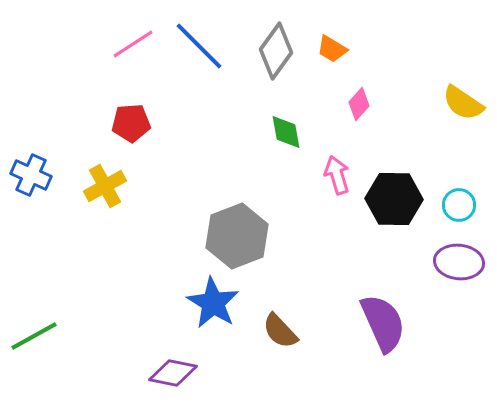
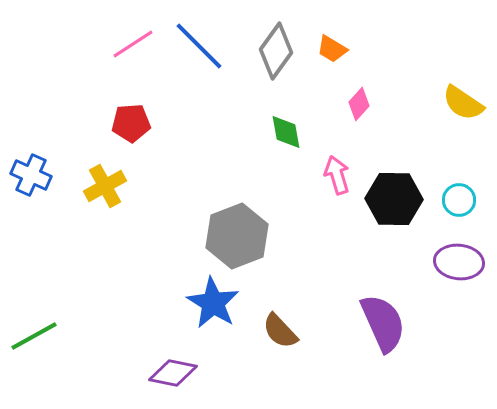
cyan circle: moved 5 px up
